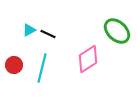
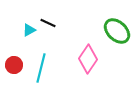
black line: moved 11 px up
pink diamond: rotated 24 degrees counterclockwise
cyan line: moved 1 px left
